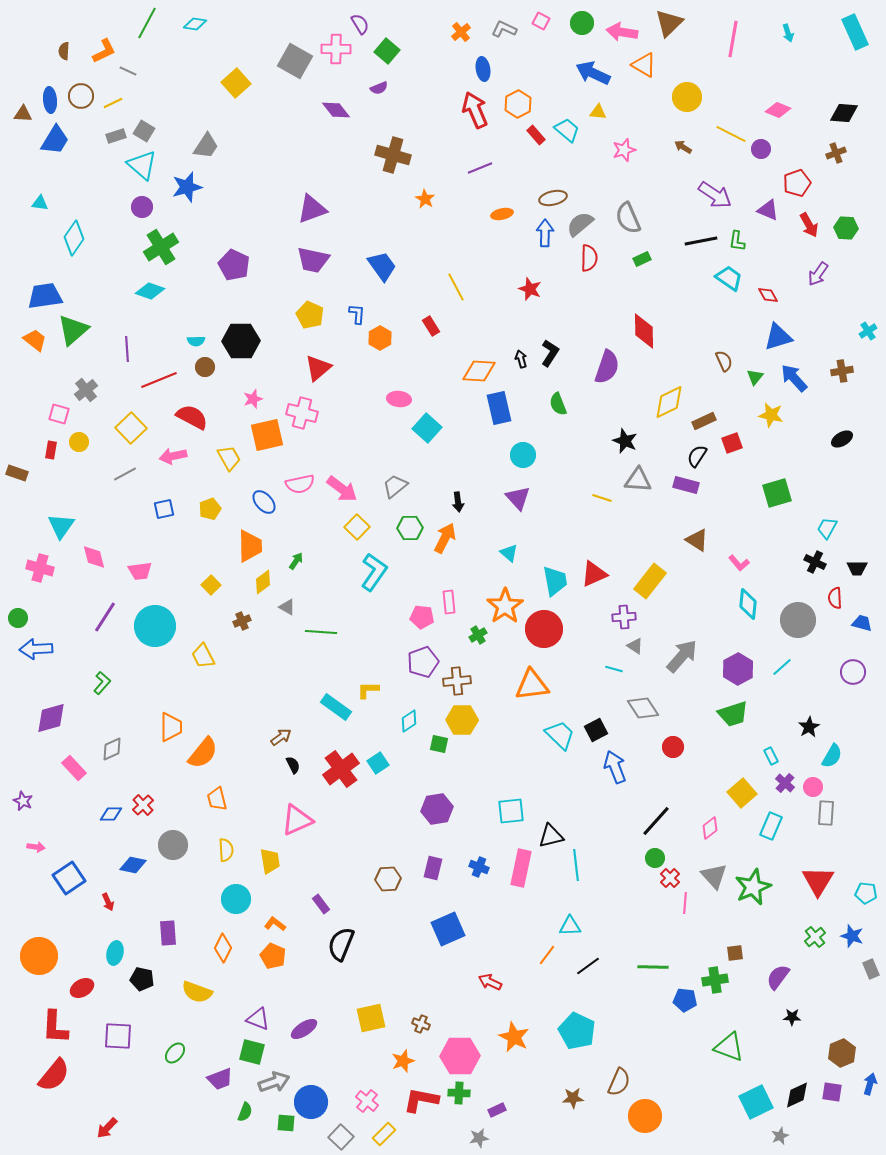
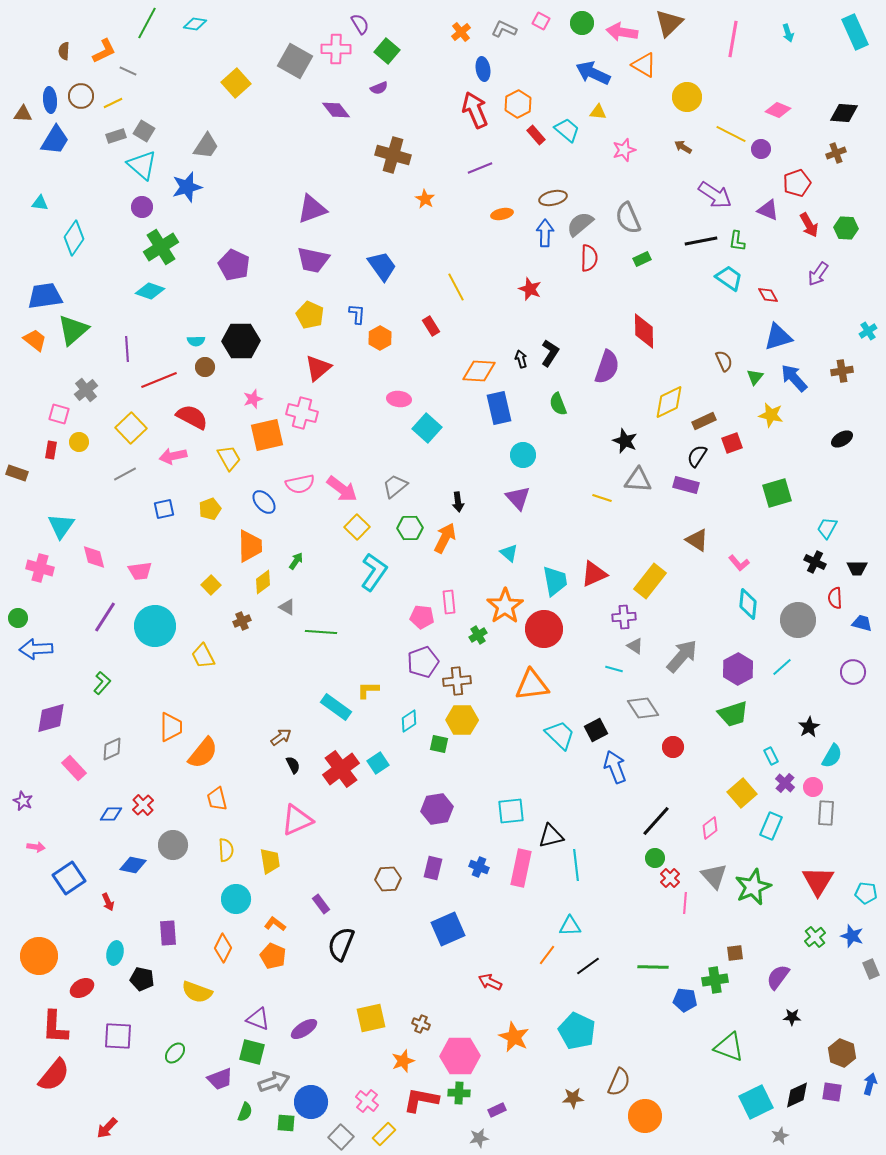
brown hexagon at (842, 1053): rotated 16 degrees counterclockwise
